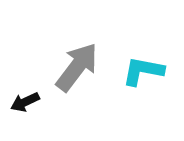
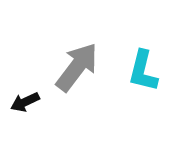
cyan L-shape: rotated 87 degrees counterclockwise
